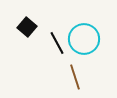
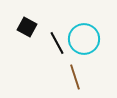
black square: rotated 12 degrees counterclockwise
